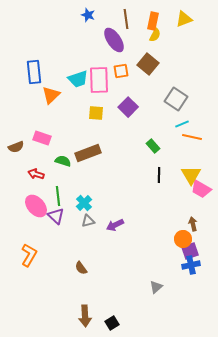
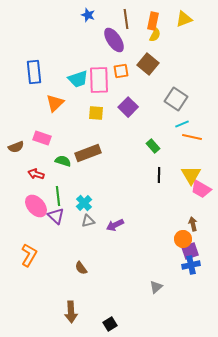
orange triangle at (51, 95): moved 4 px right, 8 px down
brown arrow at (85, 316): moved 14 px left, 4 px up
black square at (112, 323): moved 2 px left, 1 px down
